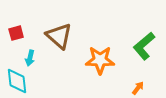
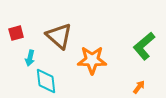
orange star: moved 8 px left
cyan diamond: moved 29 px right
orange arrow: moved 1 px right, 1 px up
